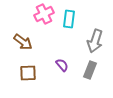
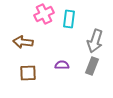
brown arrow: rotated 150 degrees clockwise
purple semicircle: rotated 48 degrees counterclockwise
gray rectangle: moved 2 px right, 4 px up
